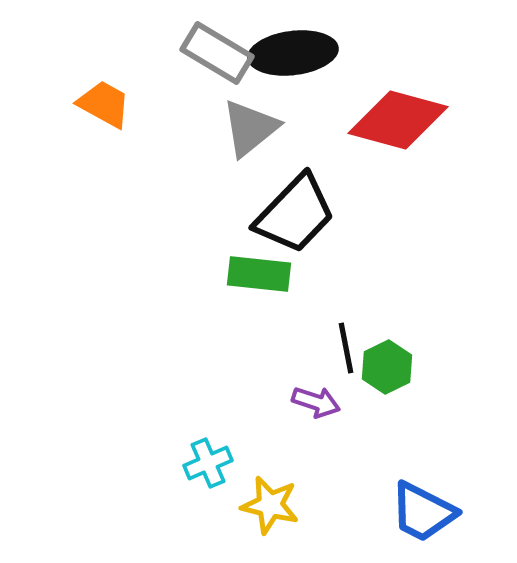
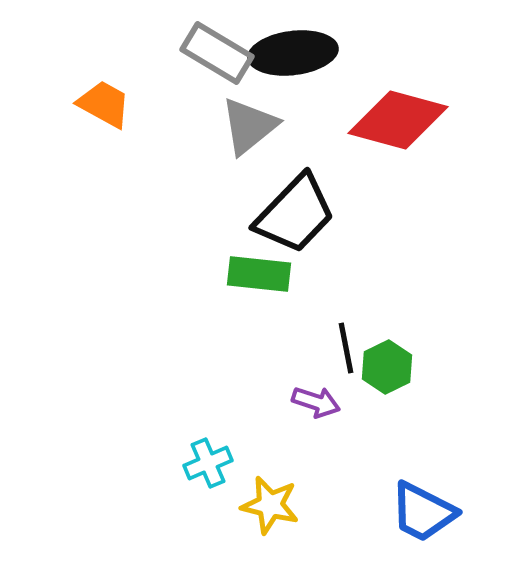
gray triangle: moved 1 px left, 2 px up
